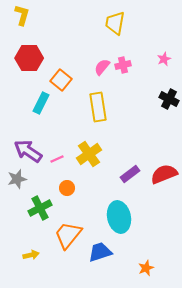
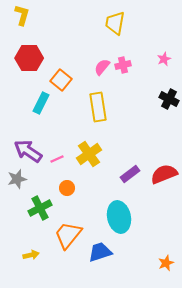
orange star: moved 20 px right, 5 px up
